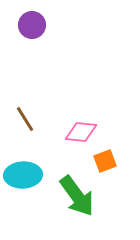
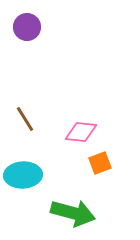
purple circle: moved 5 px left, 2 px down
orange square: moved 5 px left, 2 px down
green arrow: moved 4 px left, 17 px down; rotated 39 degrees counterclockwise
